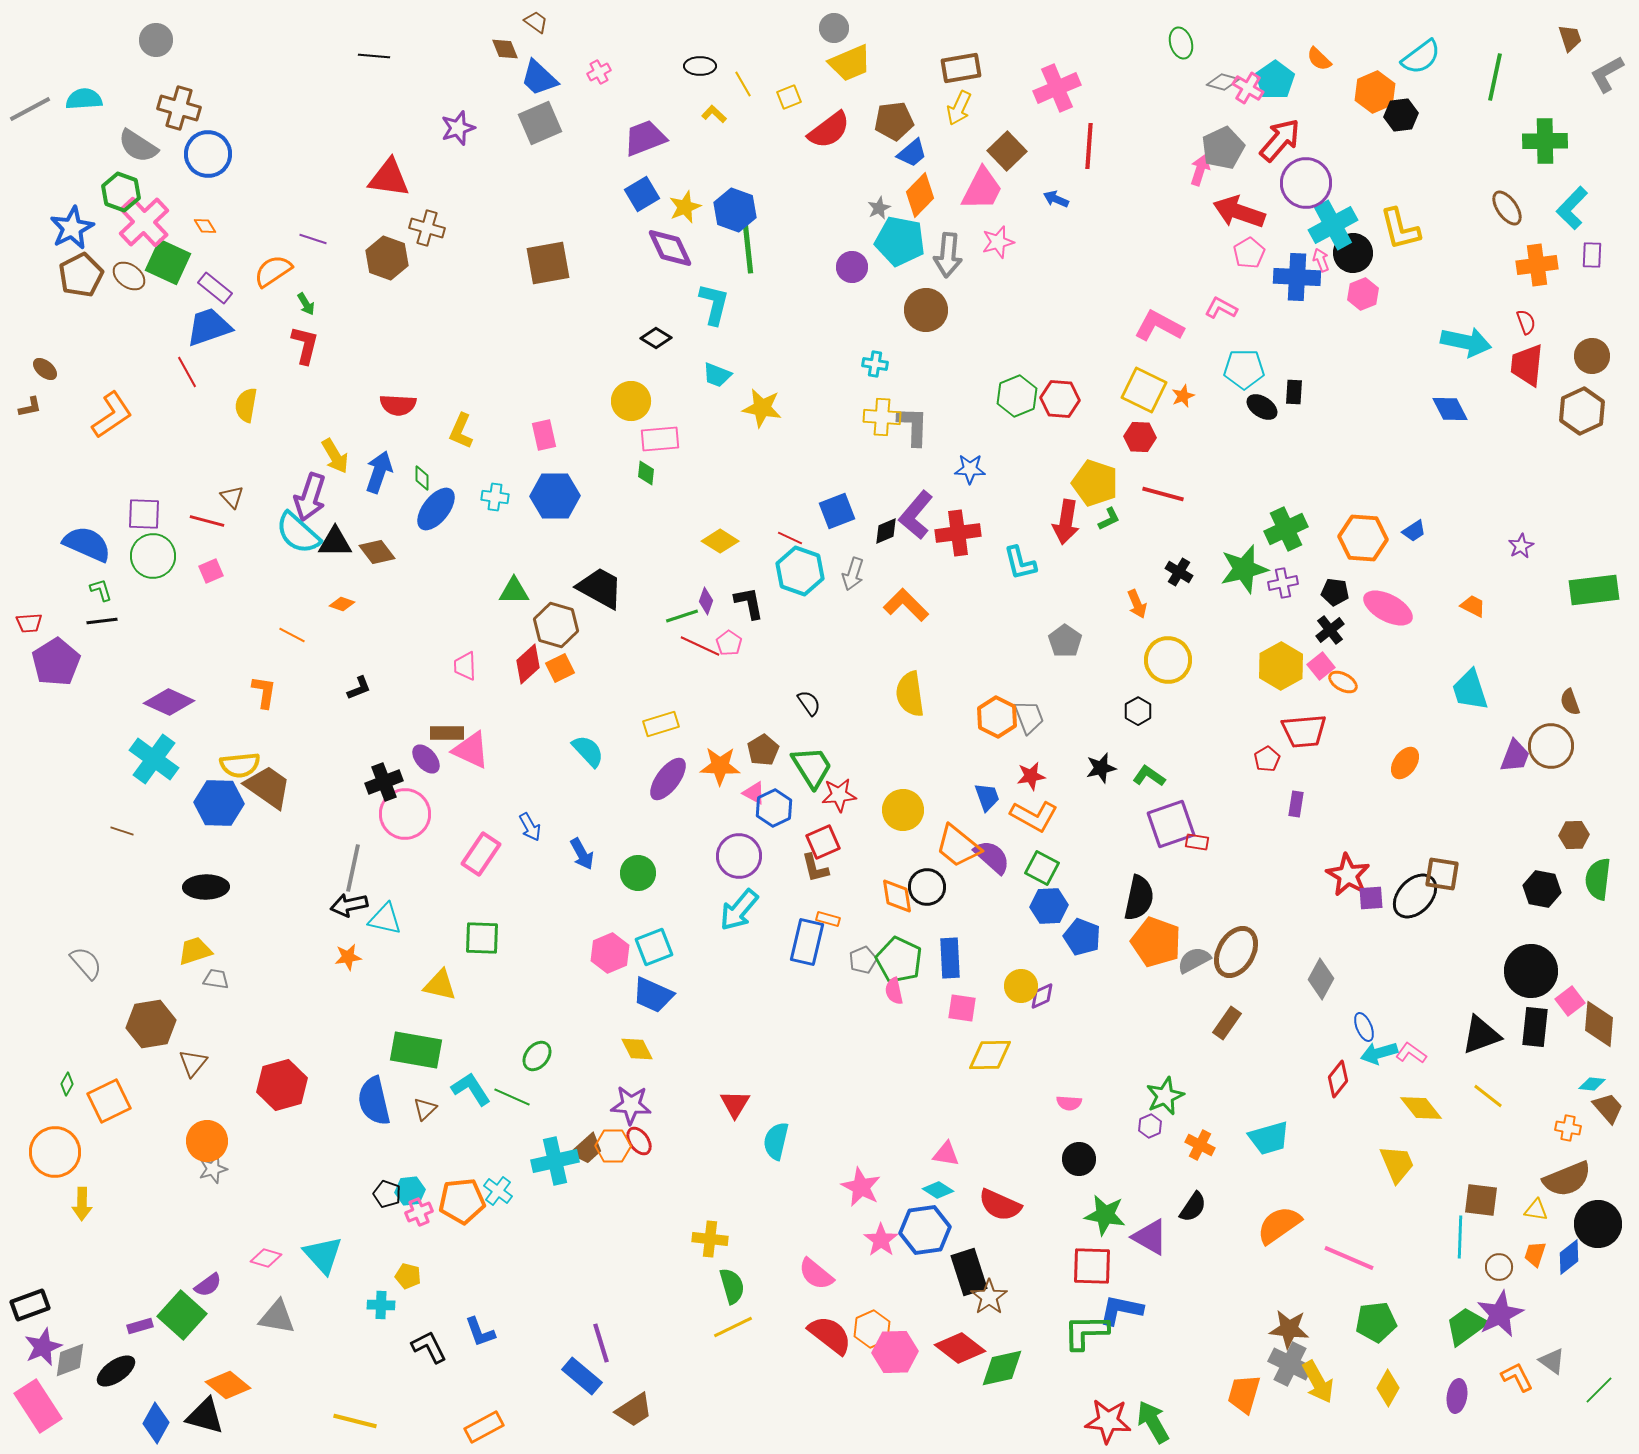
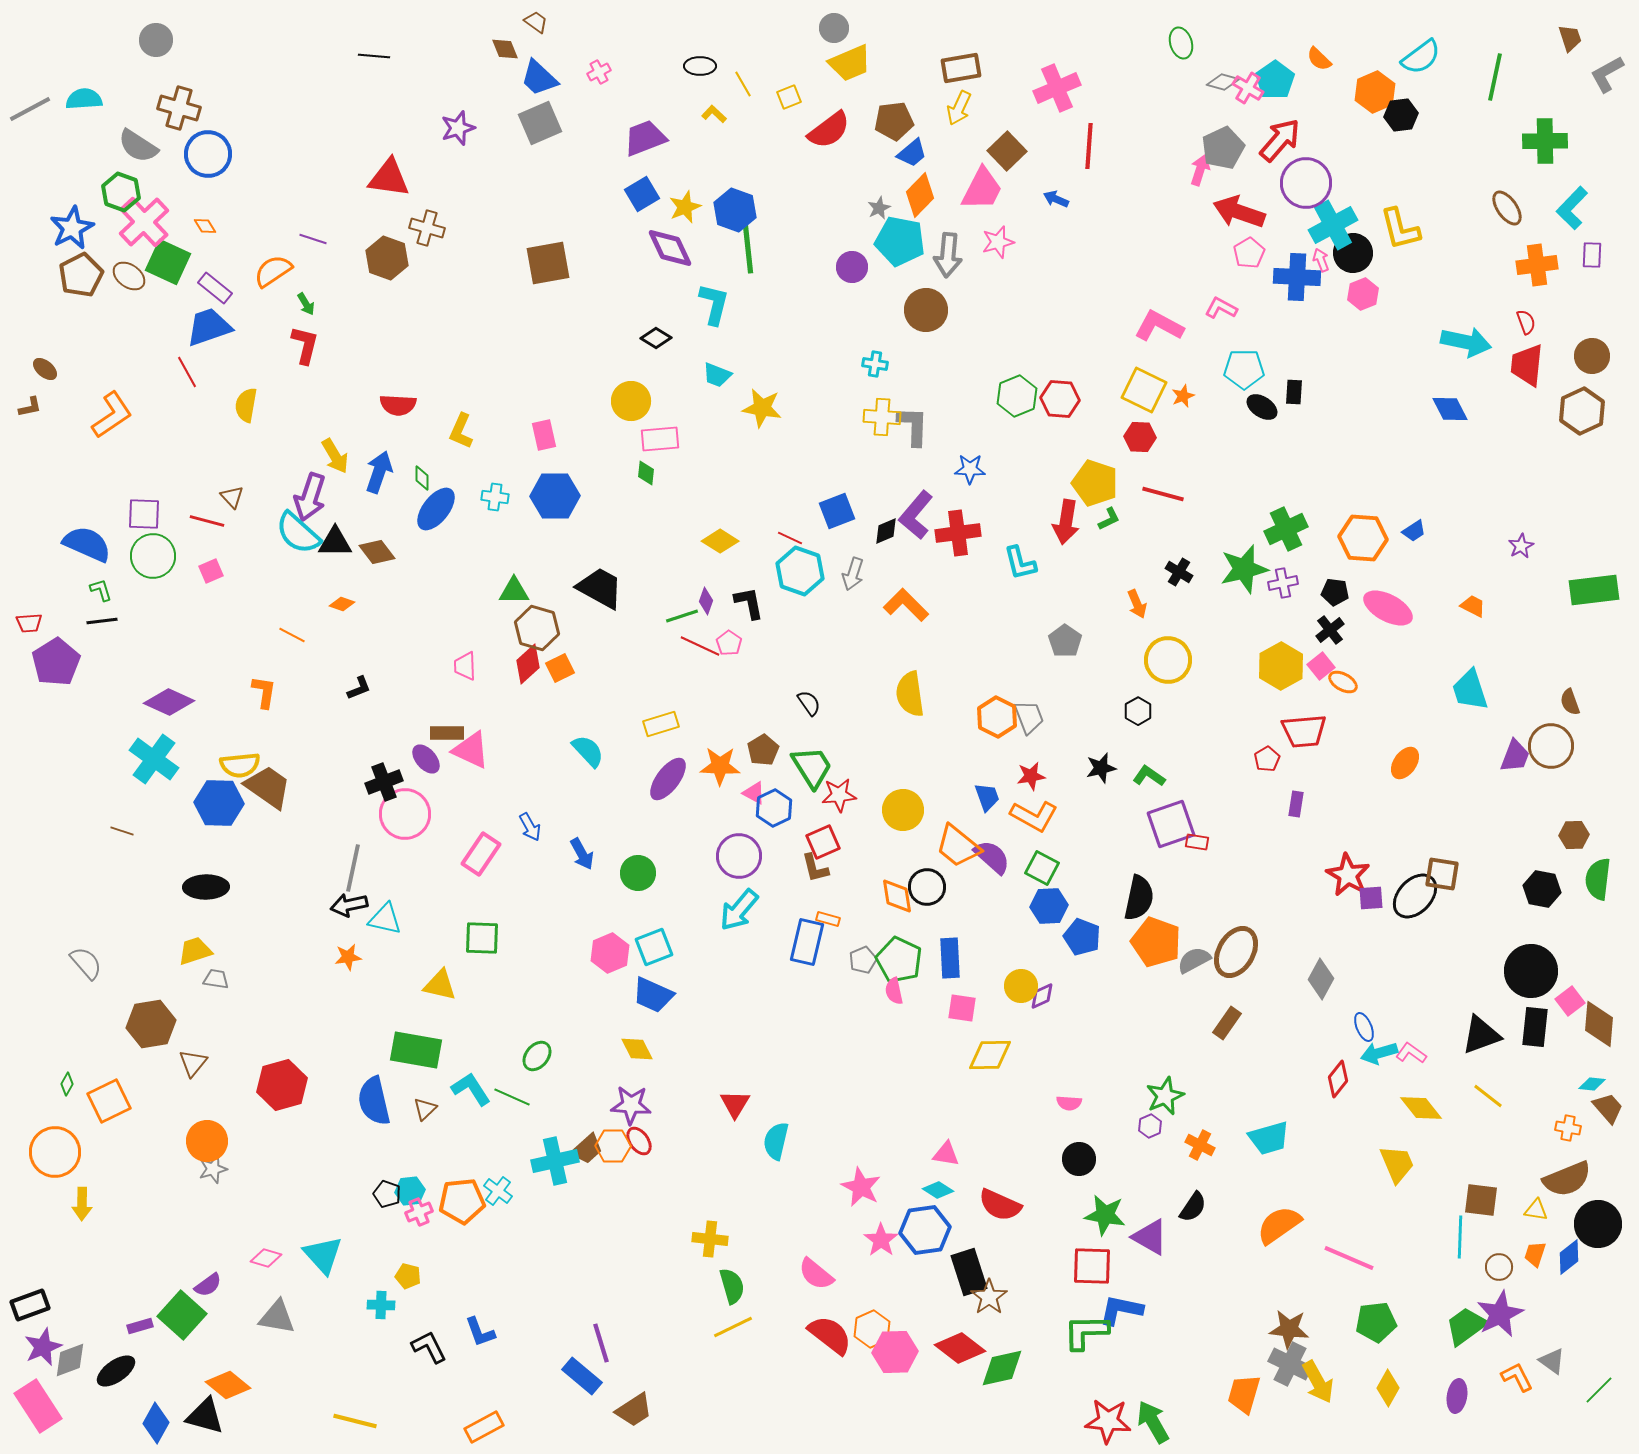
brown hexagon at (556, 625): moved 19 px left, 3 px down
